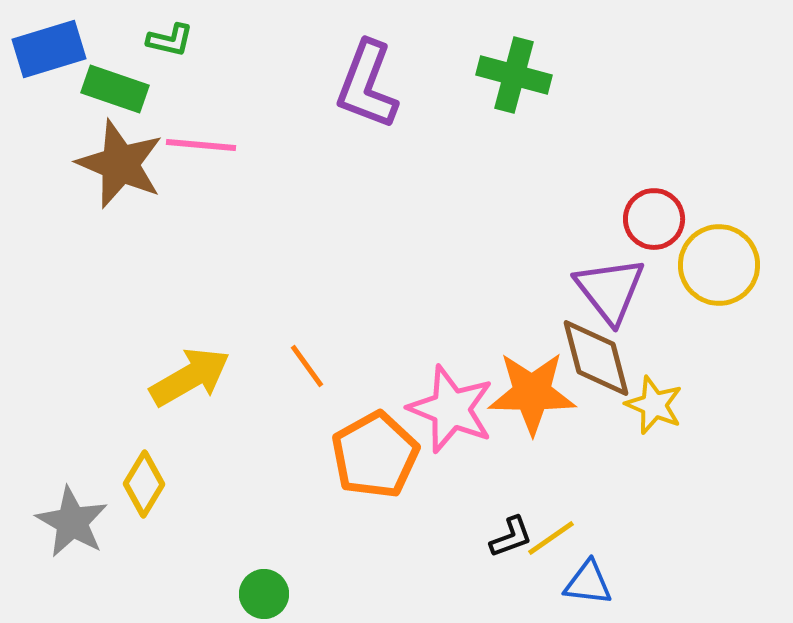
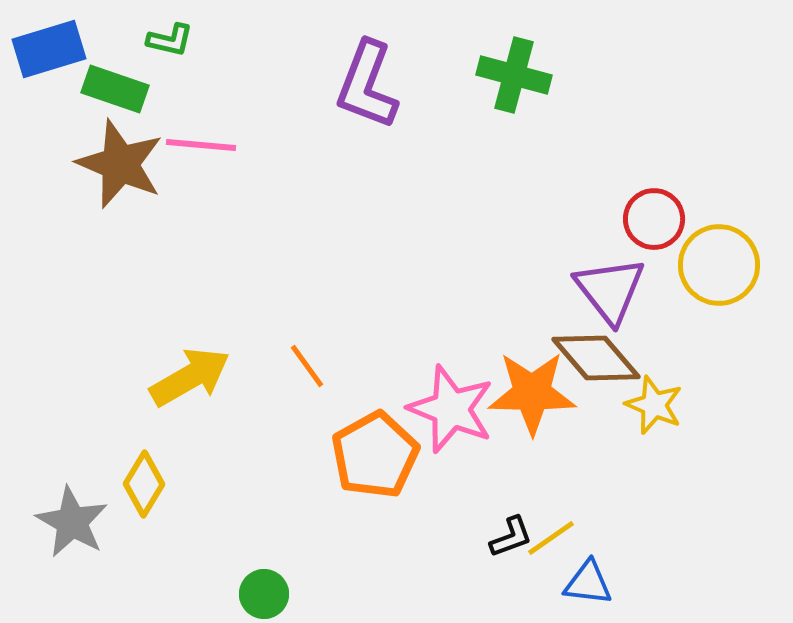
brown diamond: rotated 26 degrees counterclockwise
